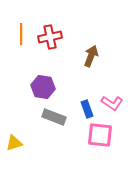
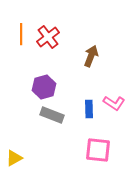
red cross: moved 2 px left; rotated 25 degrees counterclockwise
purple hexagon: moved 1 px right; rotated 25 degrees counterclockwise
pink L-shape: moved 2 px right
blue rectangle: moved 2 px right; rotated 18 degrees clockwise
gray rectangle: moved 2 px left, 2 px up
pink square: moved 2 px left, 15 px down
yellow triangle: moved 15 px down; rotated 12 degrees counterclockwise
